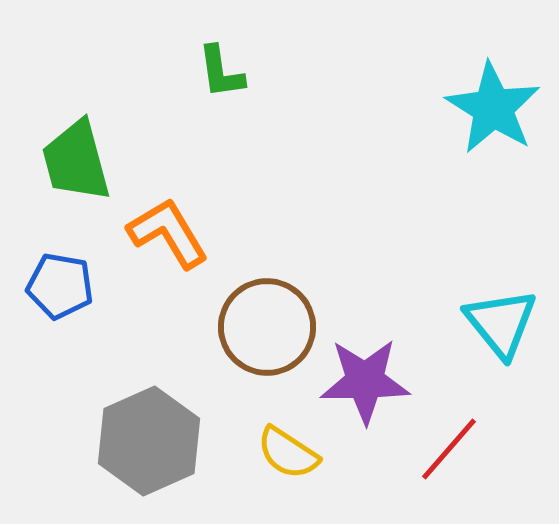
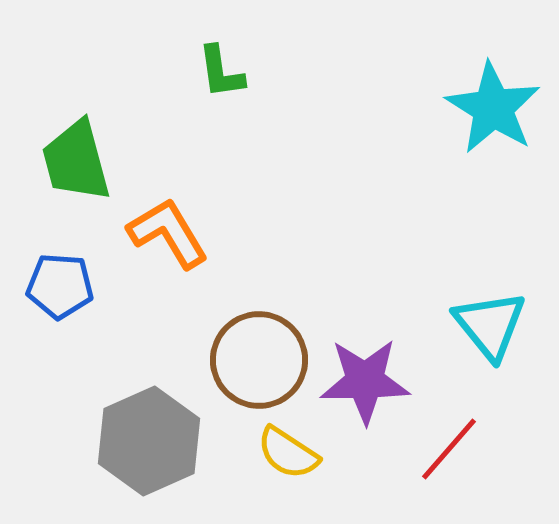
blue pentagon: rotated 6 degrees counterclockwise
cyan triangle: moved 11 px left, 2 px down
brown circle: moved 8 px left, 33 px down
